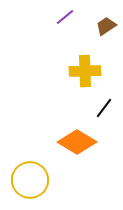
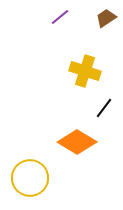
purple line: moved 5 px left
brown trapezoid: moved 8 px up
yellow cross: rotated 20 degrees clockwise
yellow circle: moved 2 px up
